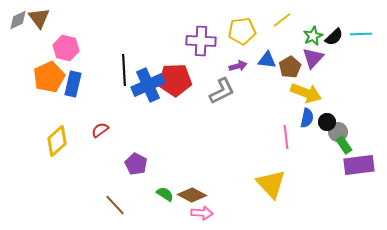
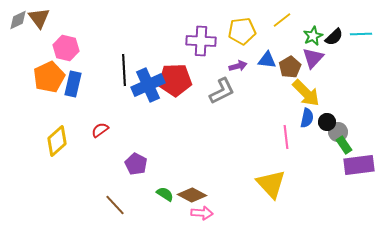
yellow arrow: rotated 24 degrees clockwise
